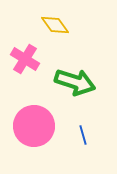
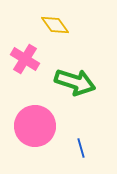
pink circle: moved 1 px right
blue line: moved 2 px left, 13 px down
